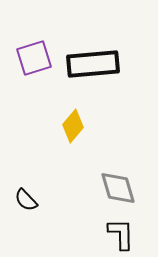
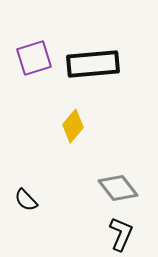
gray diamond: rotated 21 degrees counterclockwise
black L-shape: rotated 24 degrees clockwise
